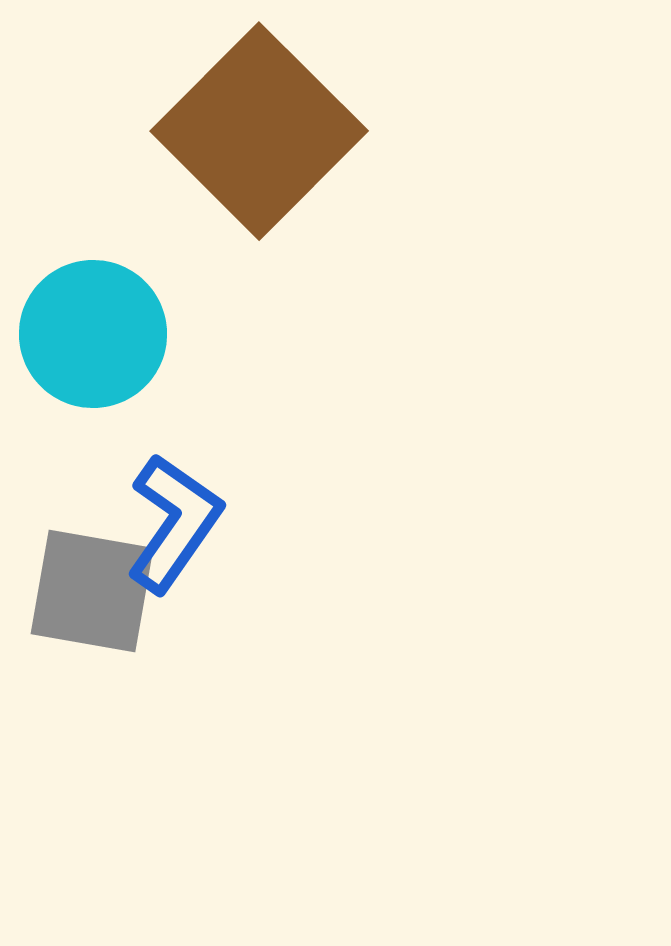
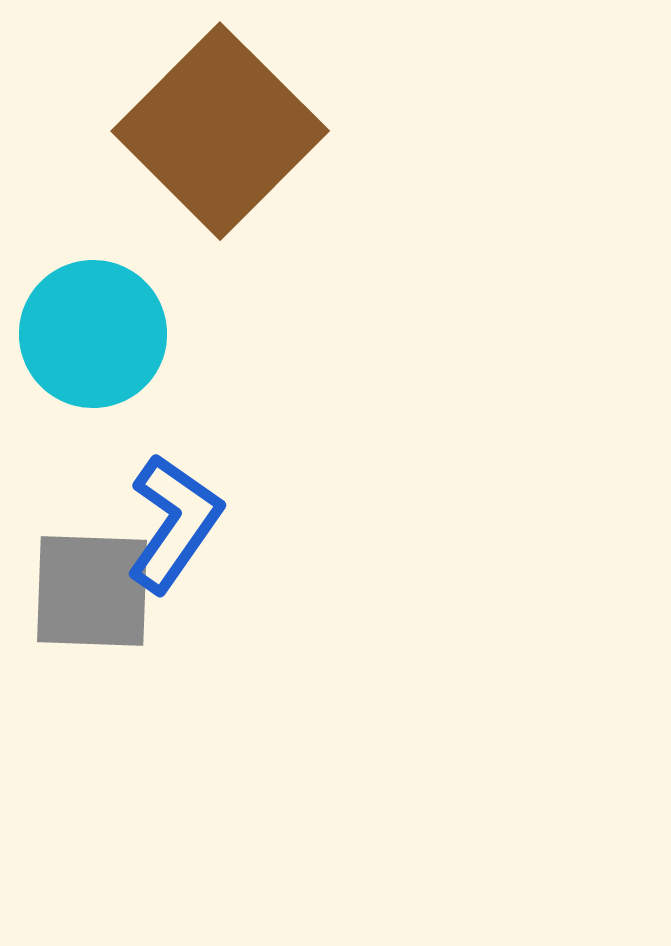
brown square: moved 39 px left
gray square: rotated 8 degrees counterclockwise
